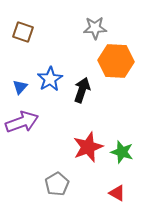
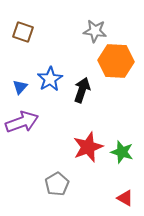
gray star: moved 3 px down; rotated 10 degrees clockwise
red triangle: moved 8 px right, 5 px down
